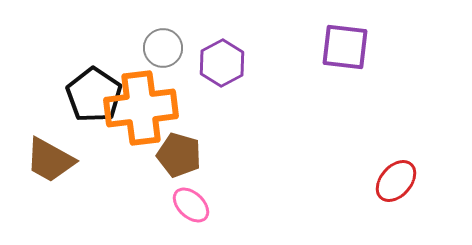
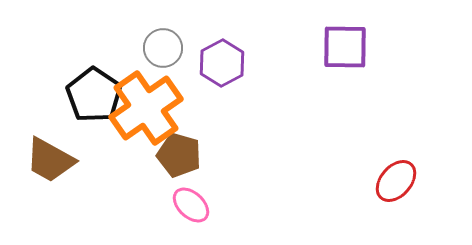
purple square: rotated 6 degrees counterclockwise
orange cross: moved 5 px right; rotated 28 degrees counterclockwise
